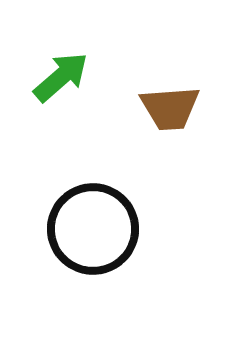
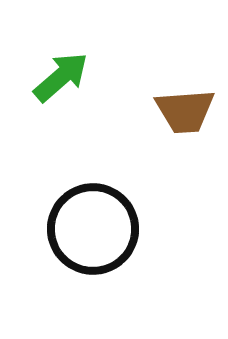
brown trapezoid: moved 15 px right, 3 px down
